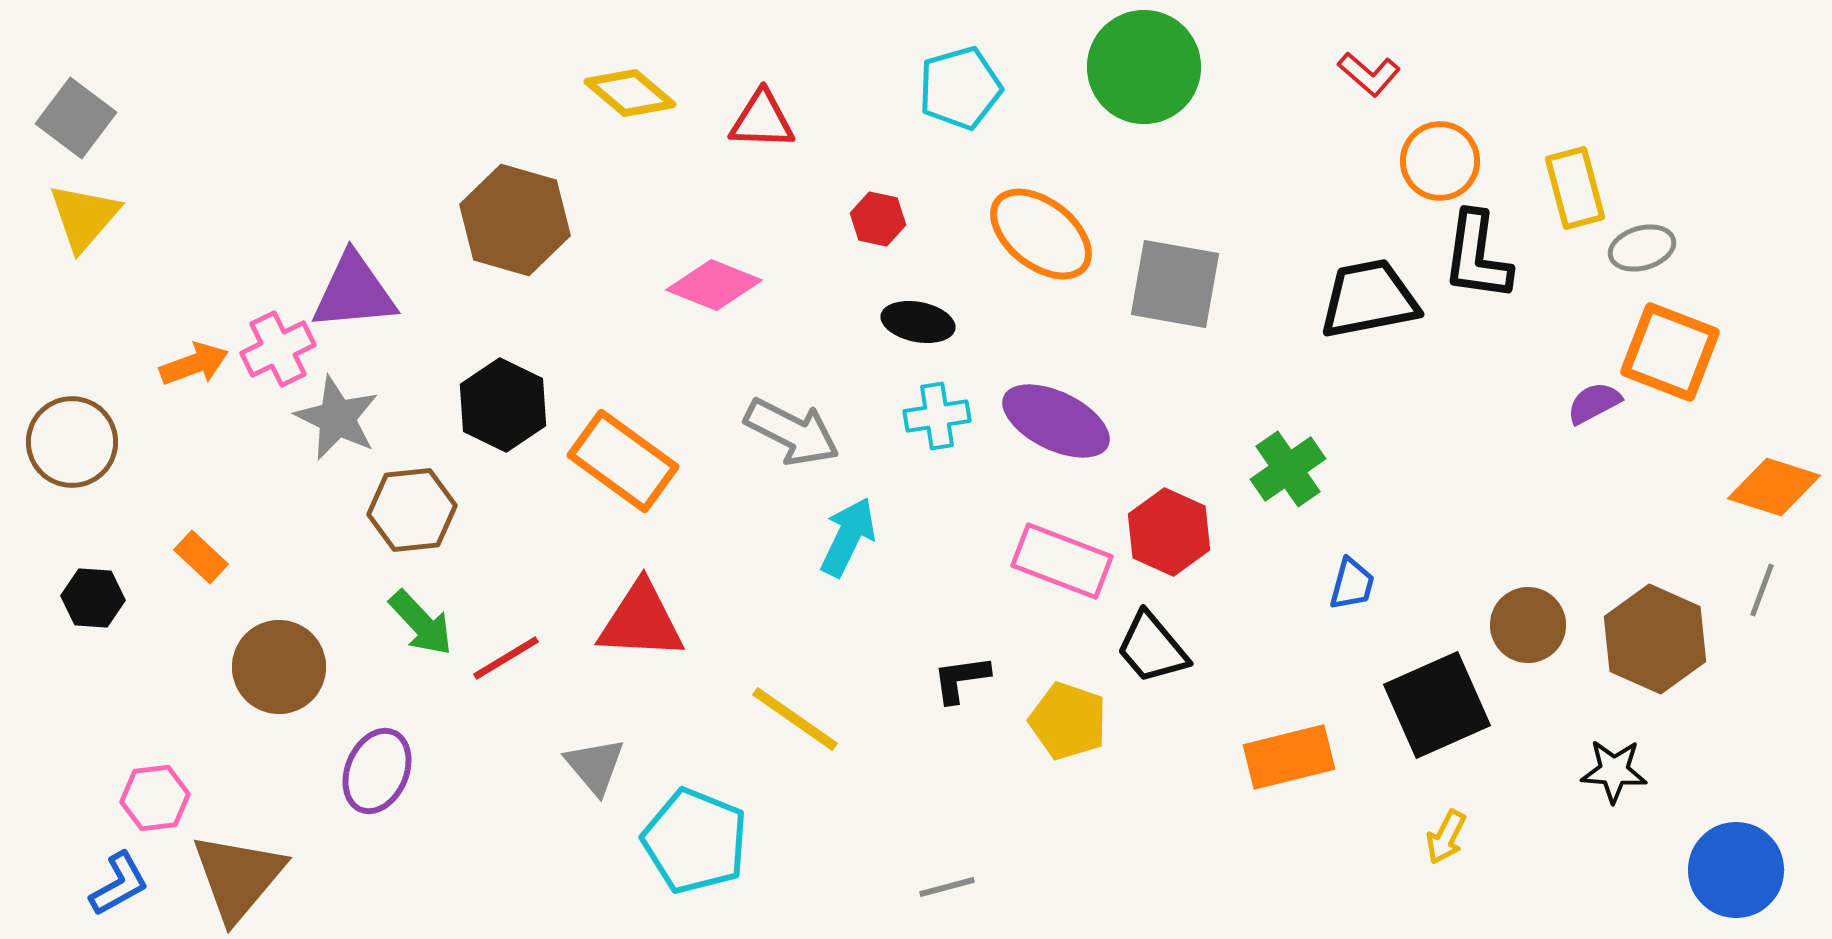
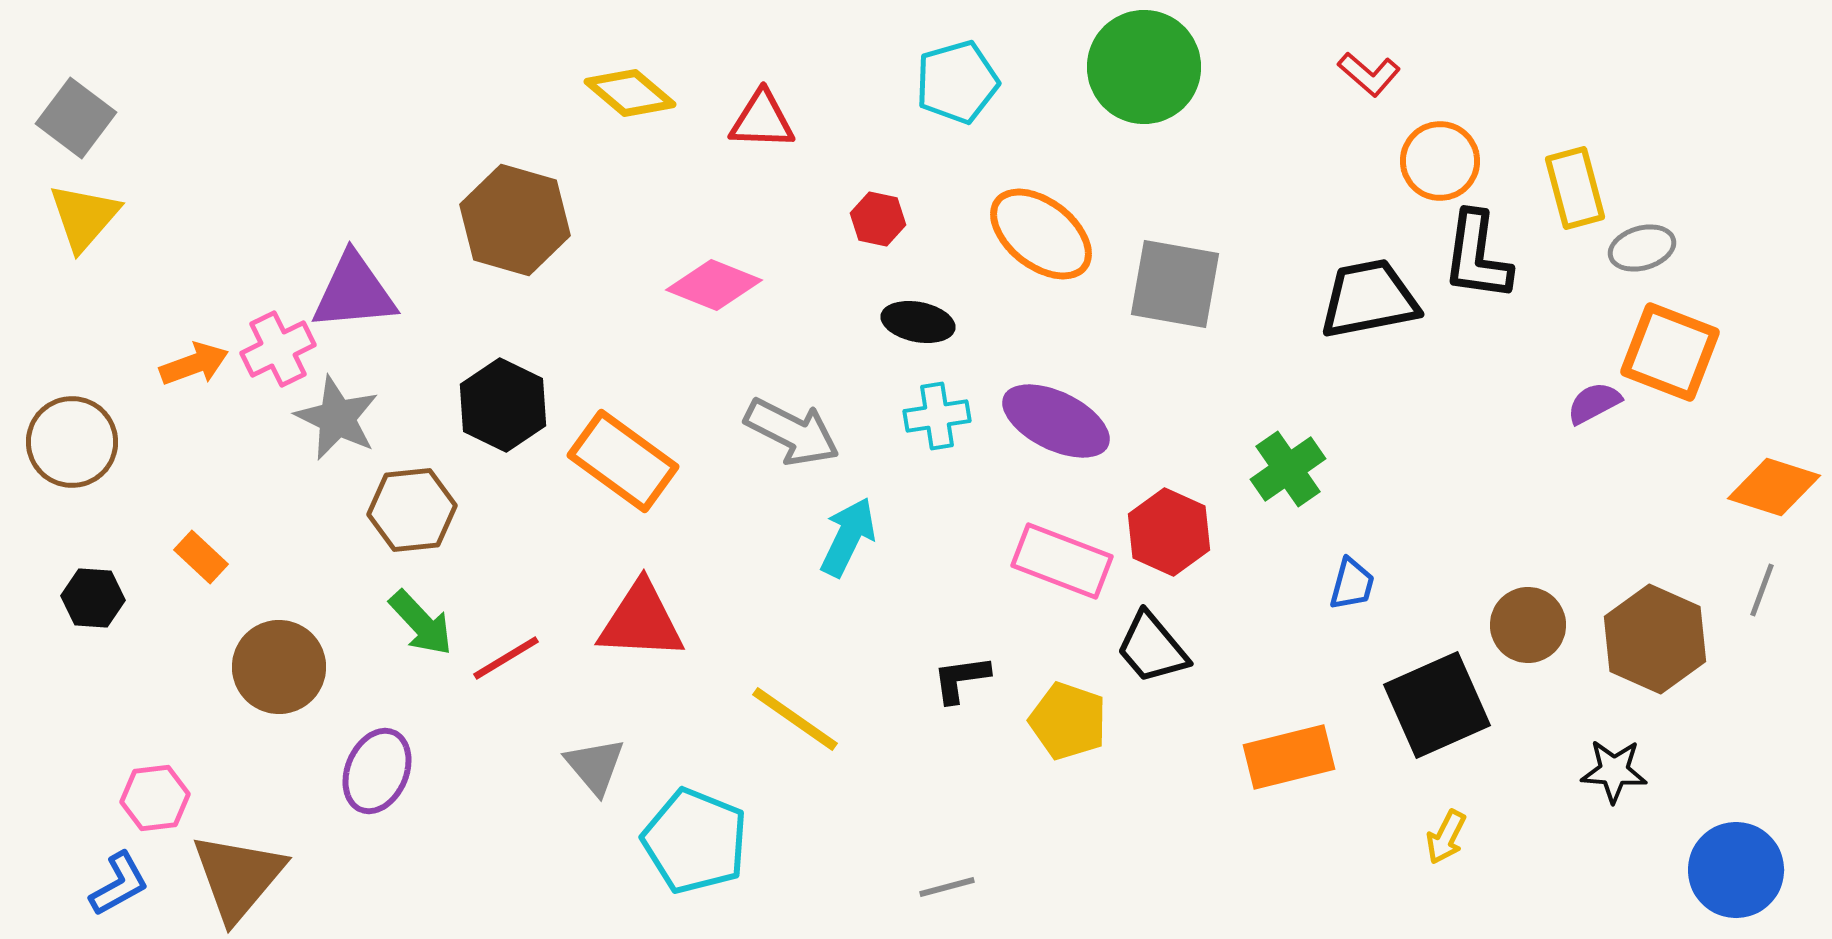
cyan pentagon at (960, 88): moved 3 px left, 6 px up
